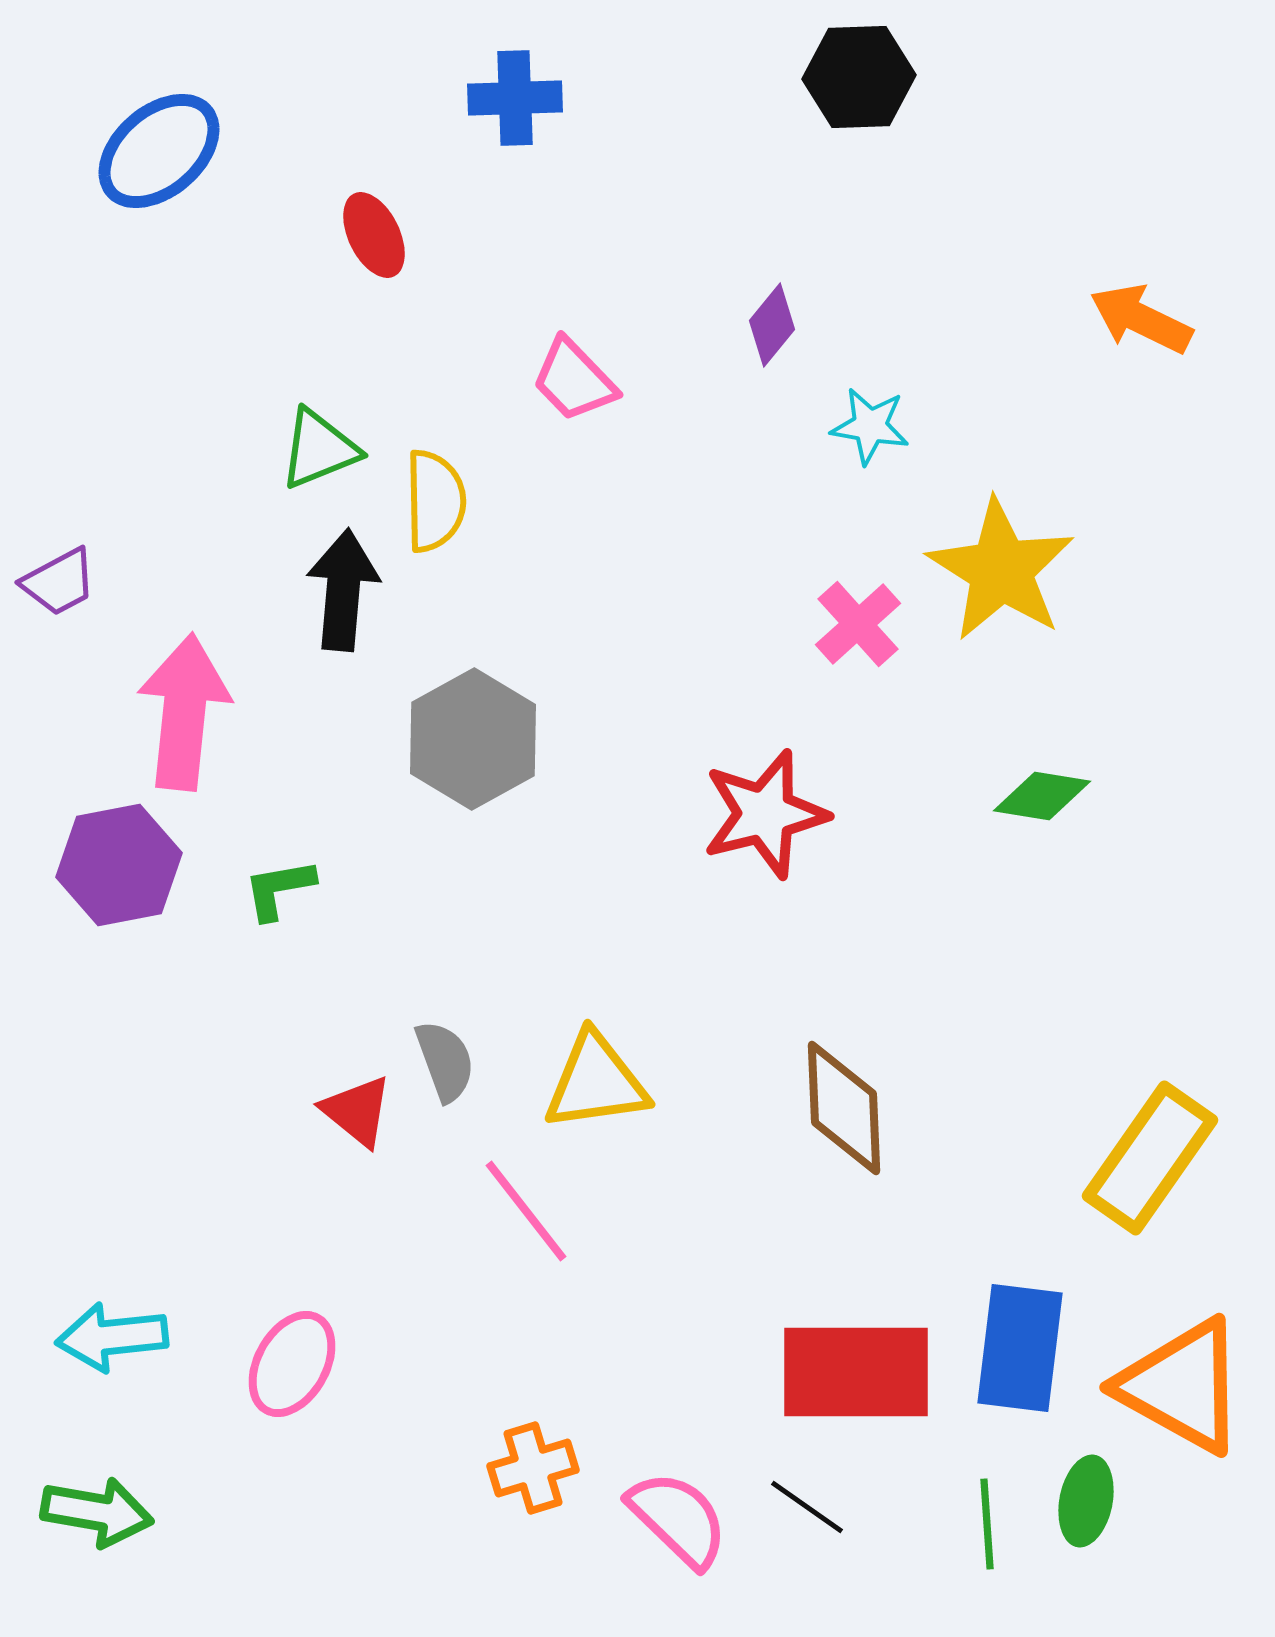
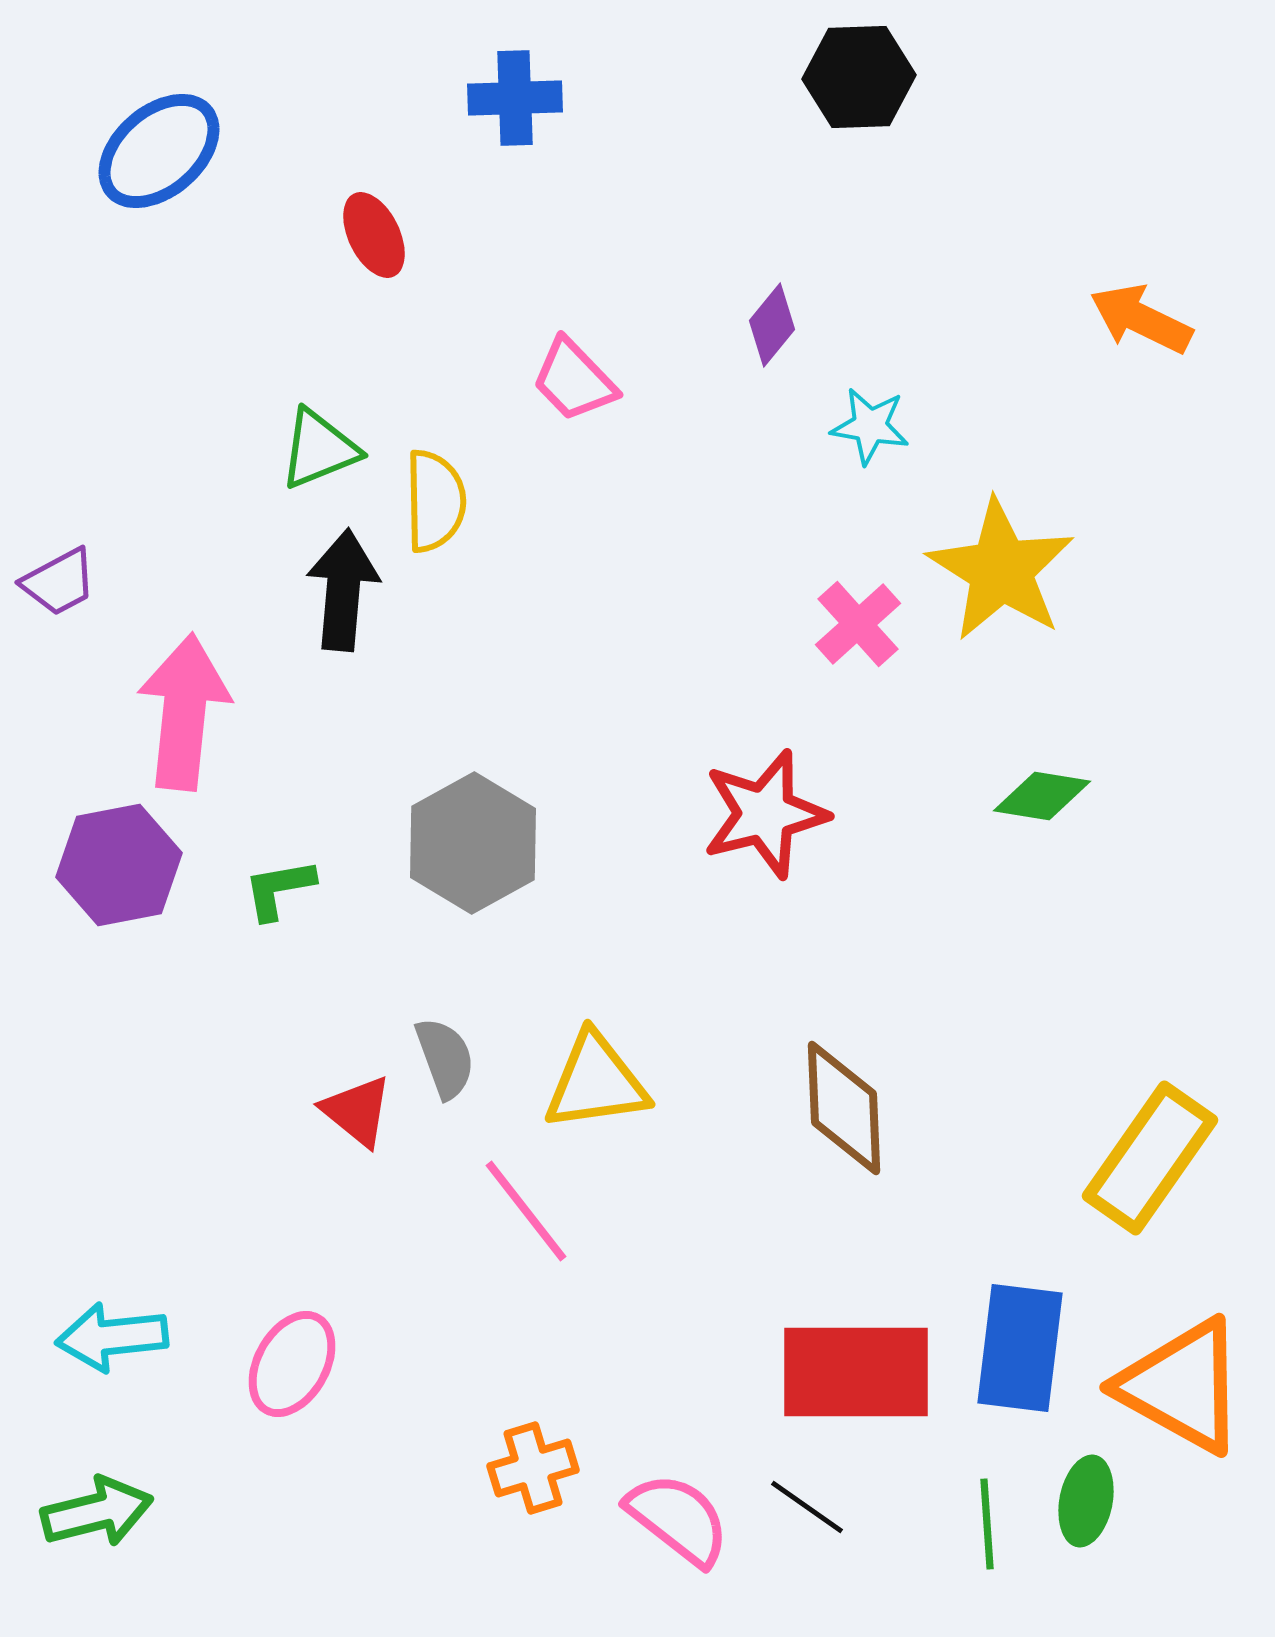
gray hexagon: moved 104 px down
gray semicircle: moved 3 px up
green arrow: rotated 24 degrees counterclockwise
pink semicircle: rotated 6 degrees counterclockwise
